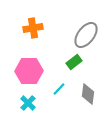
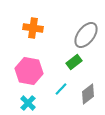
orange cross: rotated 18 degrees clockwise
pink hexagon: rotated 12 degrees clockwise
cyan line: moved 2 px right
gray diamond: rotated 45 degrees clockwise
